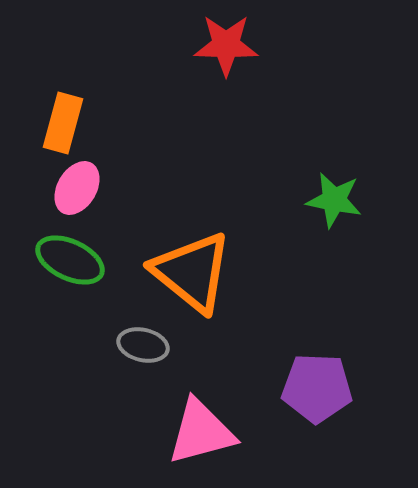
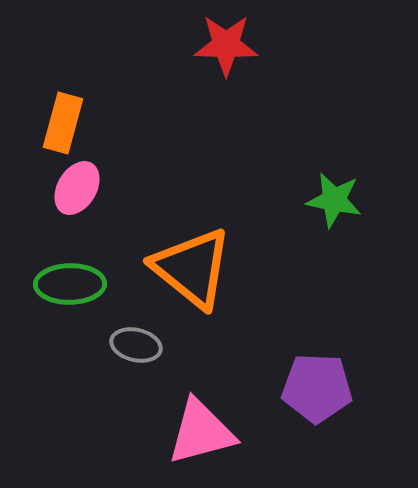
green ellipse: moved 24 px down; rotated 26 degrees counterclockwise
orange triangle: moved 4 px up
gray ellipse: moved 7 px left
